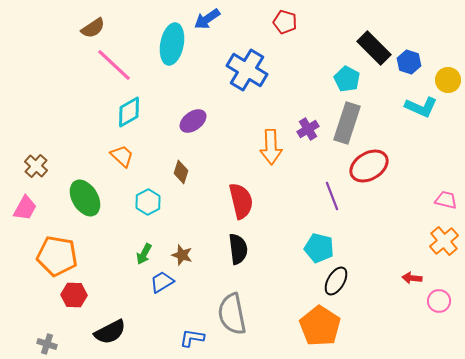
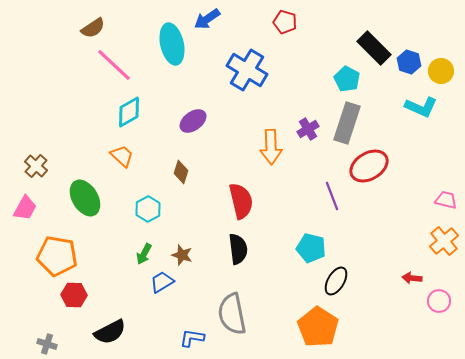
cyan ellipse at (172, 44): rotated 24 degrees counterclockwise
yellow circle at (448, 80): moved 7 px left, 9 px up
cyan hexagon at (148, 202): moved 7 px down
cyan pentagon at (319, 248): moved 8 px left
orange pentagon at (320, 326): moved 2 px left, 1 px down
